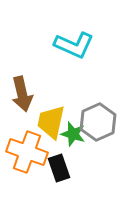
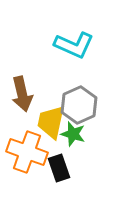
gray hexagon: moved 19 px left, 17 px up
